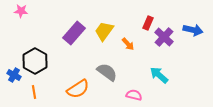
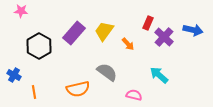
black hexagon: moved 4 px right, 15 px up
orange semicircle: rotated 20 degrees clockwise
